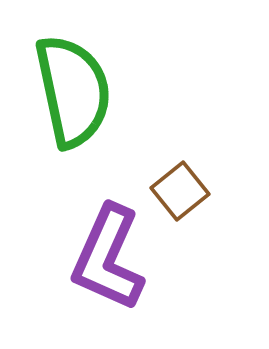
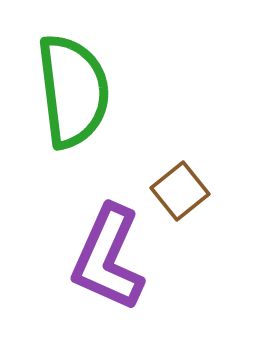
green semicircle: rotated 5 degrees clockwise
